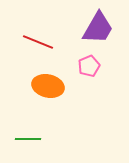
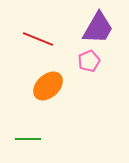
red line: moved 3 px up
pink pentagon: moved 5 px up
orange ellipse: rotated 56 degrees counterclockwise
